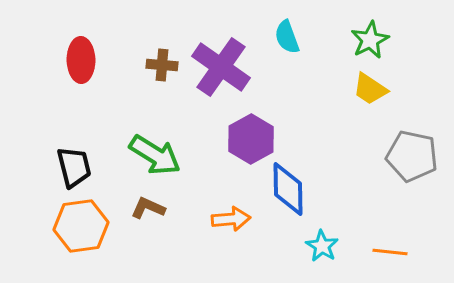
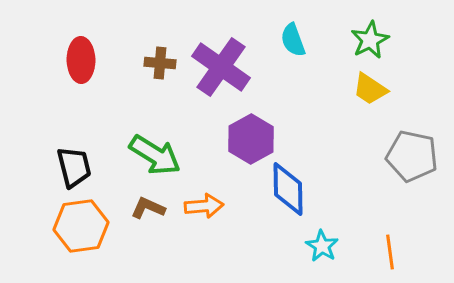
cyan semicircle: moved 6 px right, 3 px down
brown cross: moved 2 px left, 2 px up
orange arrow: moved 27 px left, 13 px up
orange line: rotated 76 degrees clockwise
